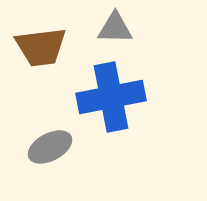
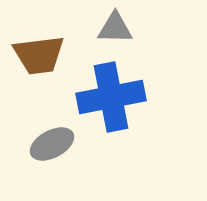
brown trapezoid: moved 2 px left, 8 px down
gray ellipse: moved 2 px right, 3 px up
